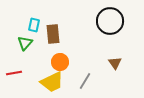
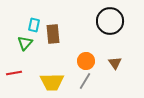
orange circle: moved 26 px right, 1 px up
yellow trapezoid: rotated 25 degrees clockwise
